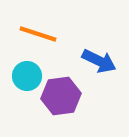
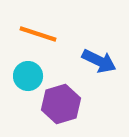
cyan circle: moved 1 px right
purple hexagon: moved 8 px down; rotated 9 degrees counterclockwise
